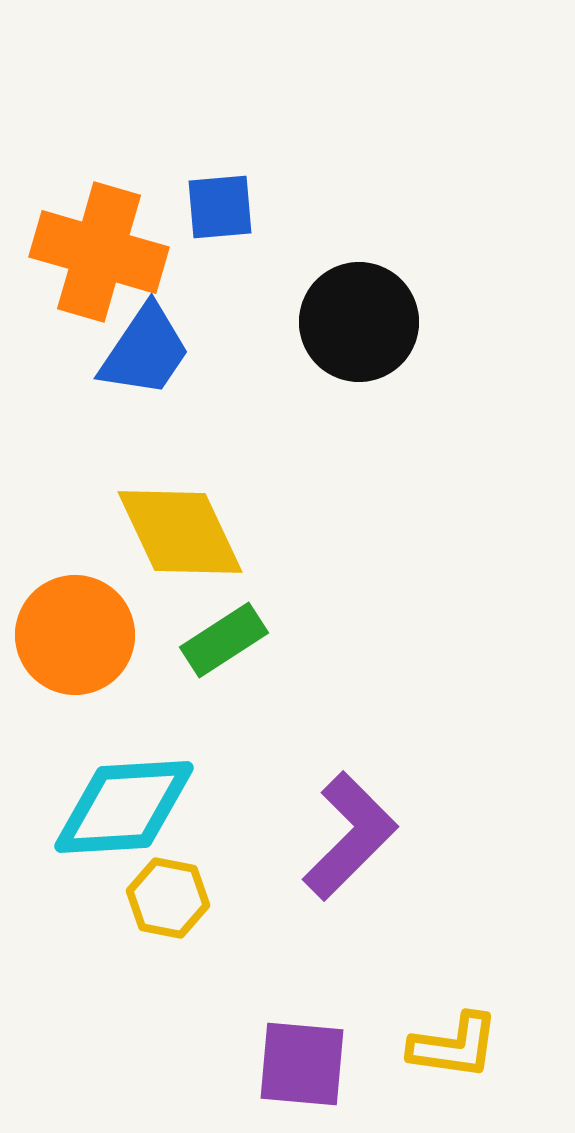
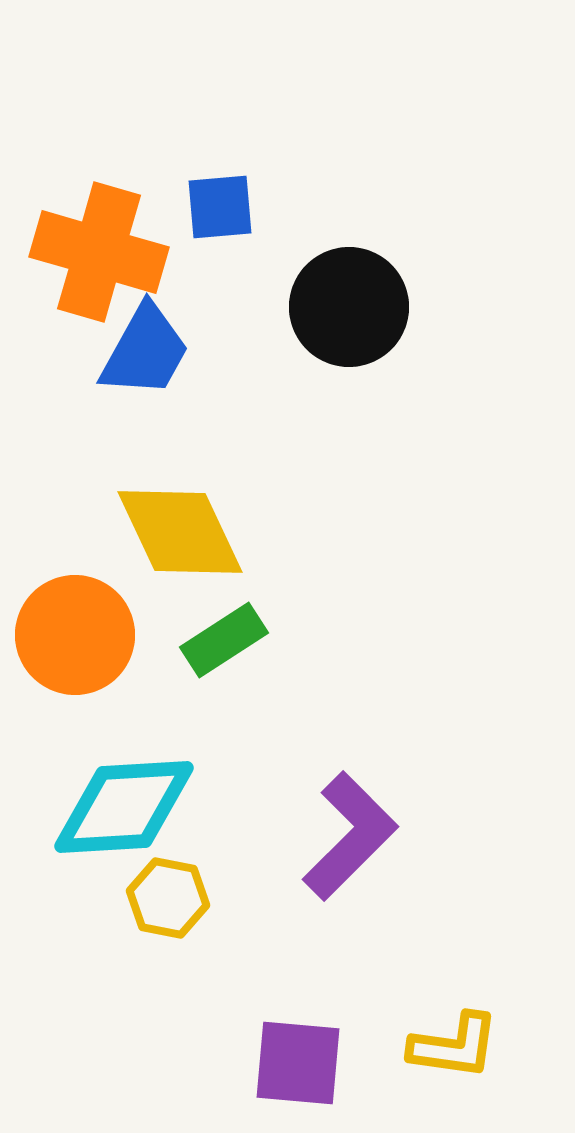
black circle: moved 10 px left, 15 px up
blue trapezoid: rotated 5 degrees counterclockwise
purple square: moved 4 px left, 1 px up
